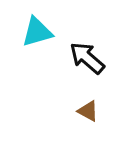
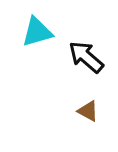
black arrow: moved 1 px left, 1 px up
